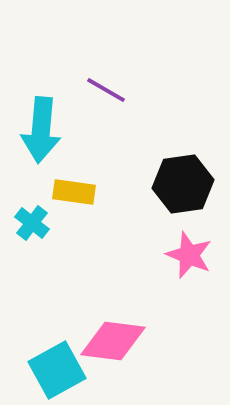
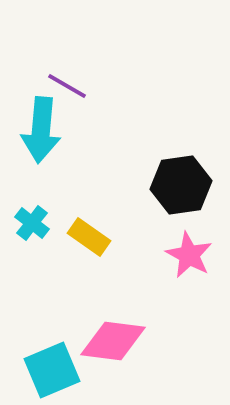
purple line: moved 39 px left, 4 px up
black hexagon: moved 2 px left, 1 px down
yellow rectangle: moved 15 px right, 45 px down; rotated 27 degrees clockwise
pink star: rotated 6 degrees clockwise
cyan square: moved 5 px left; rotated 6 degrees clockwise
